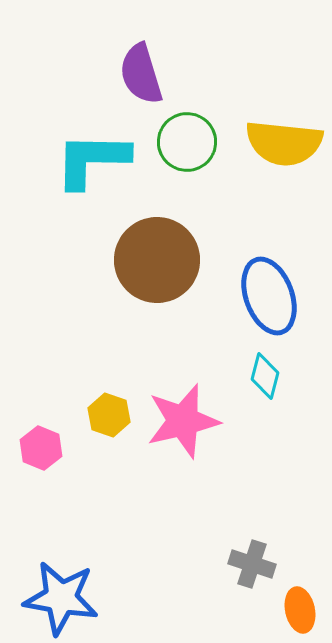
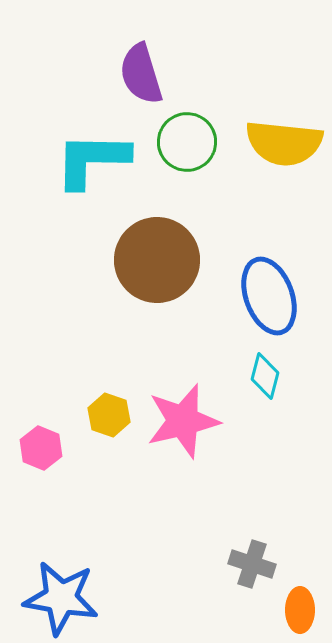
orange ellipse: rotated 12 degrees clockwise
